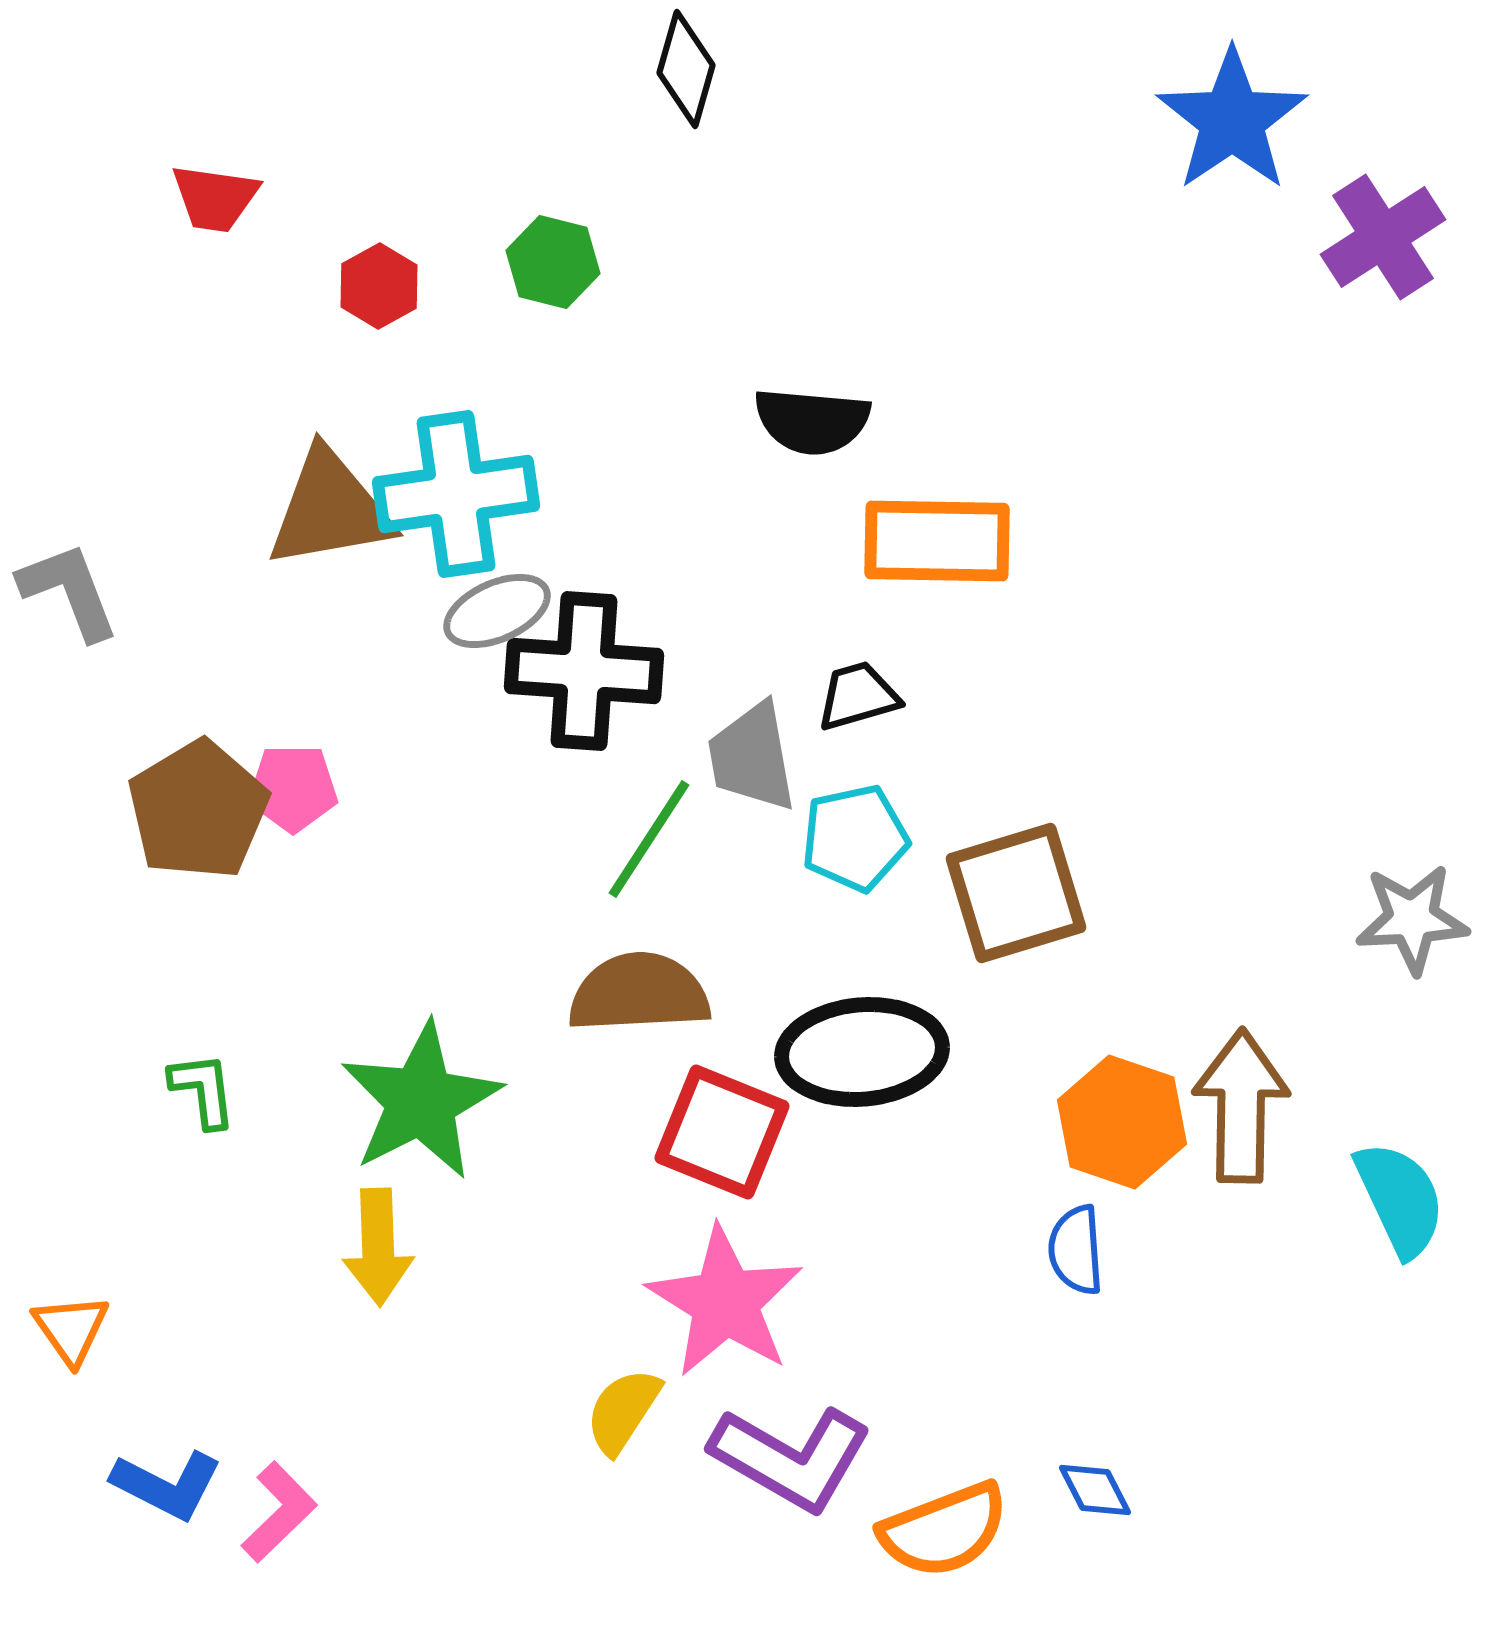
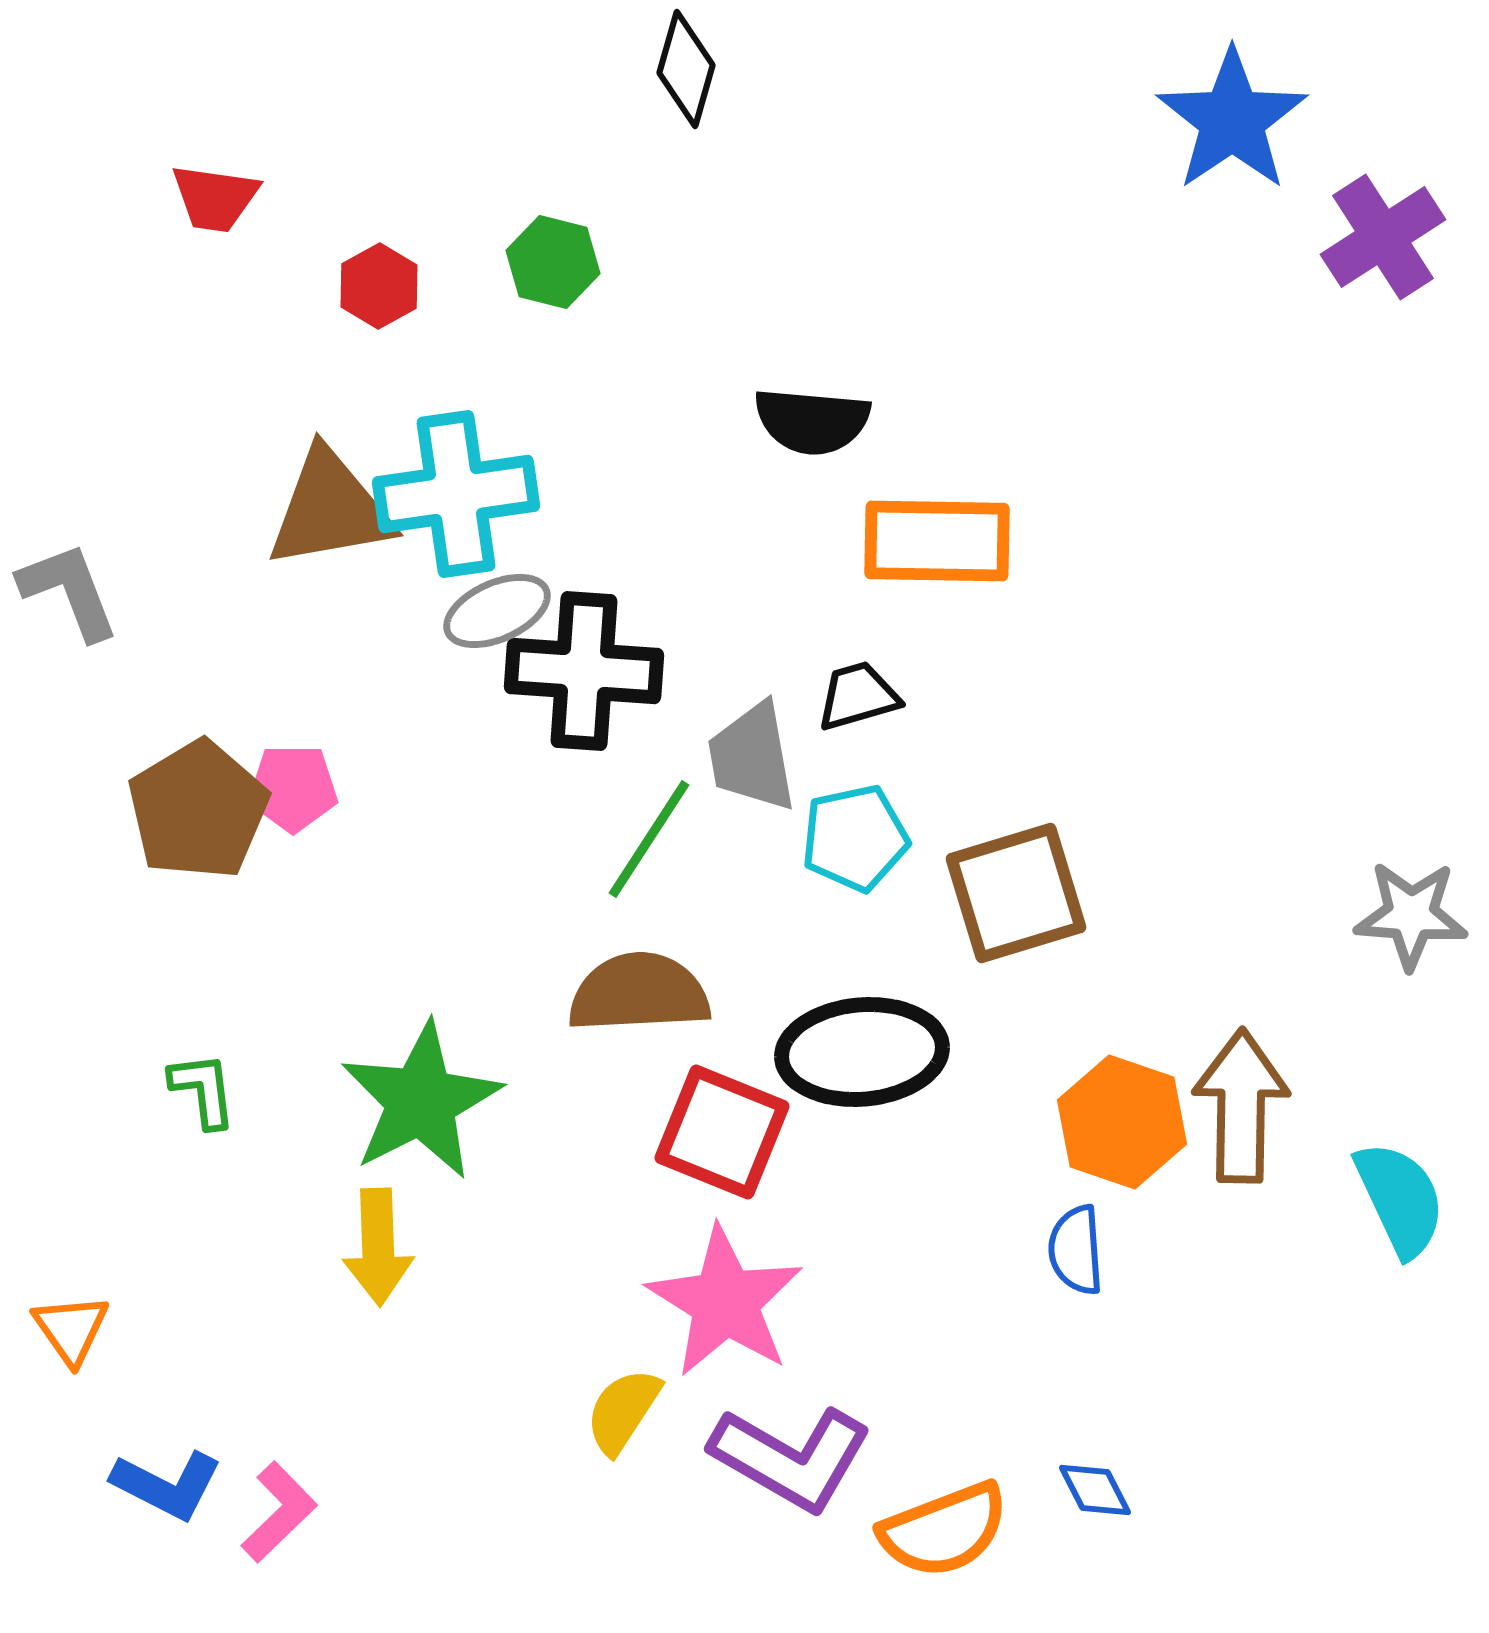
gray star: moved 1 px left, 4 px up; rotated 7 degrees clockwise
